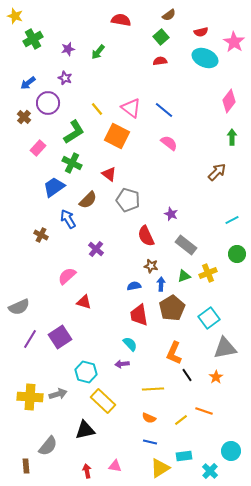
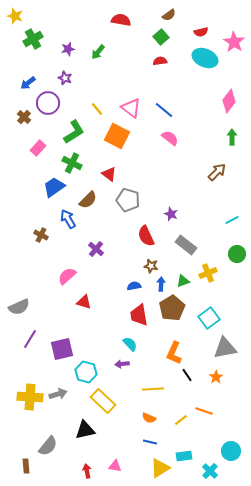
pink semicircle at (169, 143): moved 1 px right, 5 px up
green triangle at (184, 276): moved 1 px left, 5 px down
purple square at (60, 337): moved 2 px right, 12 px down; rotated 20 degrees clockwise
